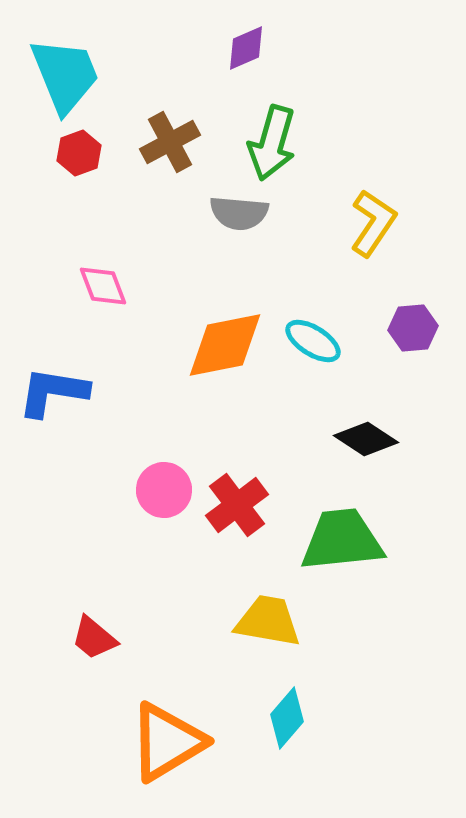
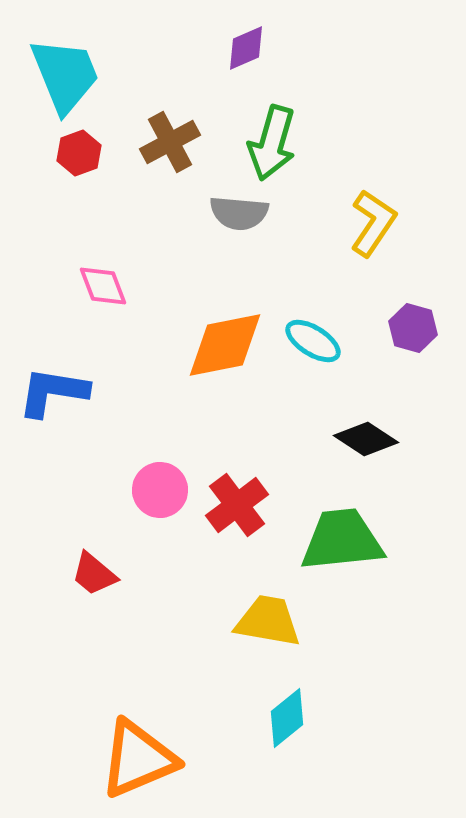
purple hexagon: rotated 21 degrees clockwise
pink circle: moved 4 px left
red trapezoid: moved 64 px up
cyan diamond: rotated 10 degrees clockwise
orange triangle: moved 29 px left, 17 px down; rotated 8 degrees clockwise
